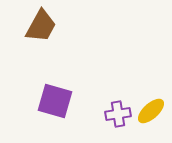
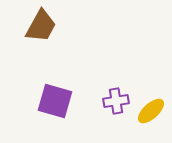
purple cross: moved 2 px left, 13 px up
